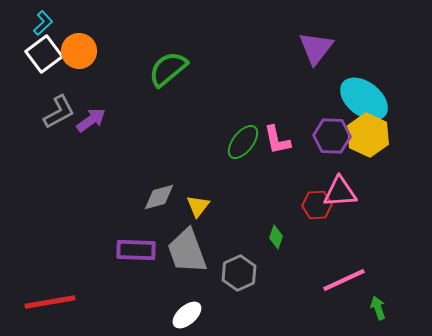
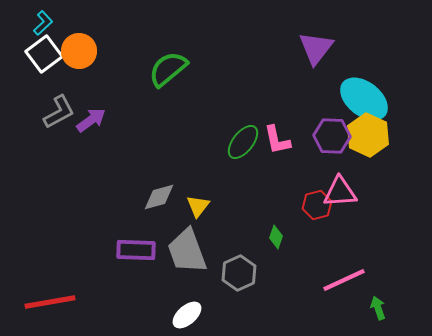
red hexagon: rotated 12 degrees counterclockwise
